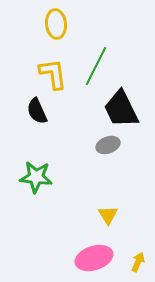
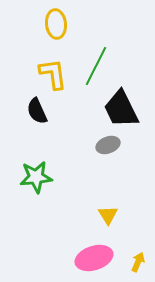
green star: rotated 12 degrees counterclockwise
